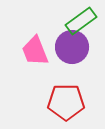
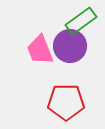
purple circle: moved 2 px left, 1 px up
pink trapezoid: moved 5 px right, 1 px up
